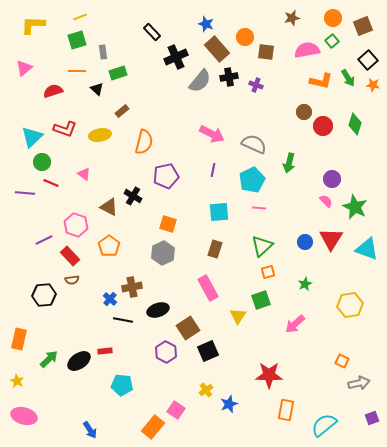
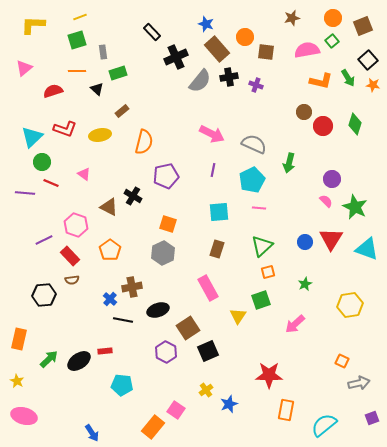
orange pentagon at (109, 246): moved 1 px right, 4 px down
brown rectangle at (215, 249): moved 2 px right
blue arrow at (90, 430): moved 2 px right, 3 px down
